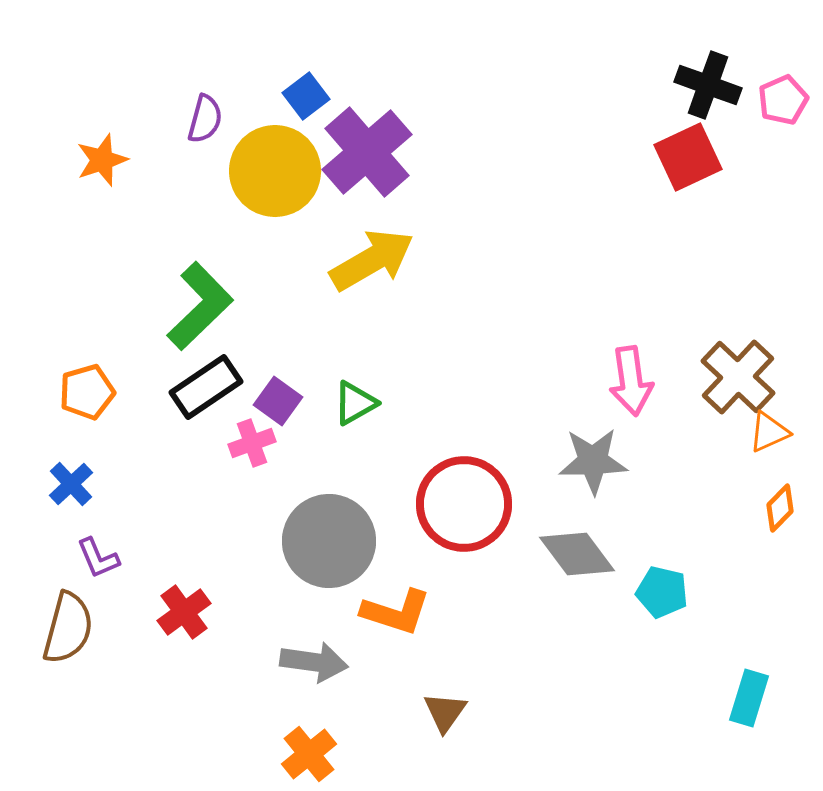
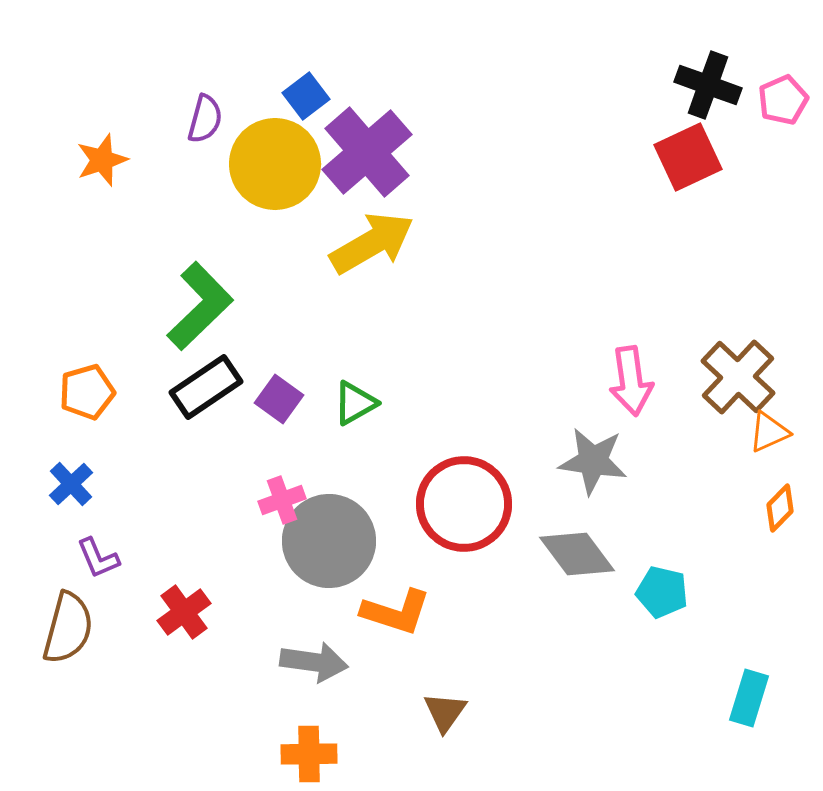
yellow circle: moved 7 px up
yellow arrow: moved 17 px up
purple square: moved 1 px right, 2 px up
pink cross: moved 30 px right, 57 px down
gray star: rotated 10 degrees clockwise
orange cross: rotated 38 degrees clockwise
